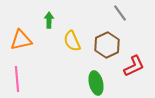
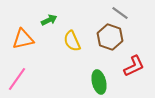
gray line: rotated 18 degrees counterclockwise
green arrow: rotated 63 degrees clockwise
orange triangle: moved 2 px right, 1 px up
brown hexagon: moved 3 px right, 8 px up; rotated 15 degrees counterclockwise
pink line: rotated 40 degrees clockwise
green ellipse: moved 3 px right, 1 px up
